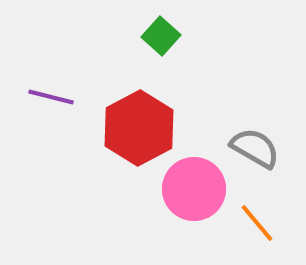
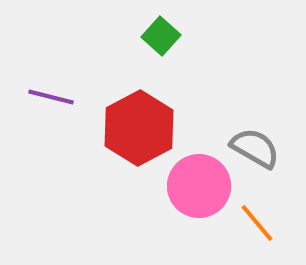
pink circle: moved 5 px right, 3 px up
